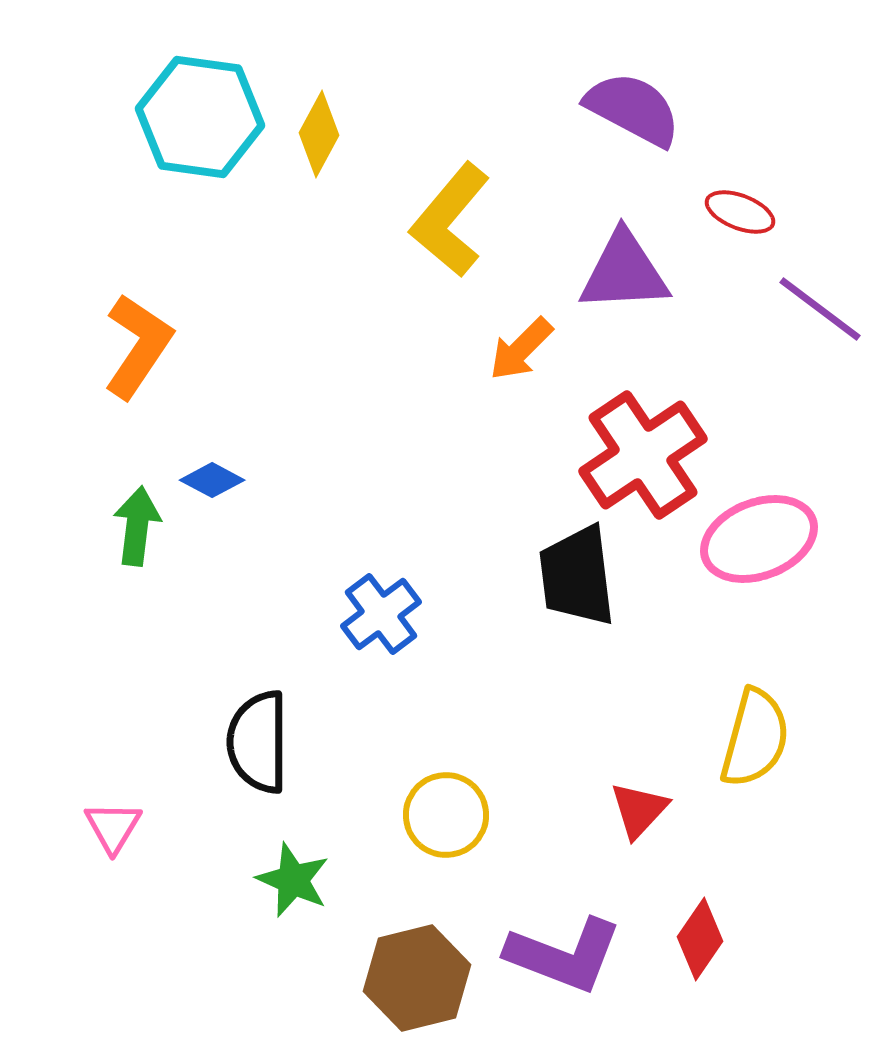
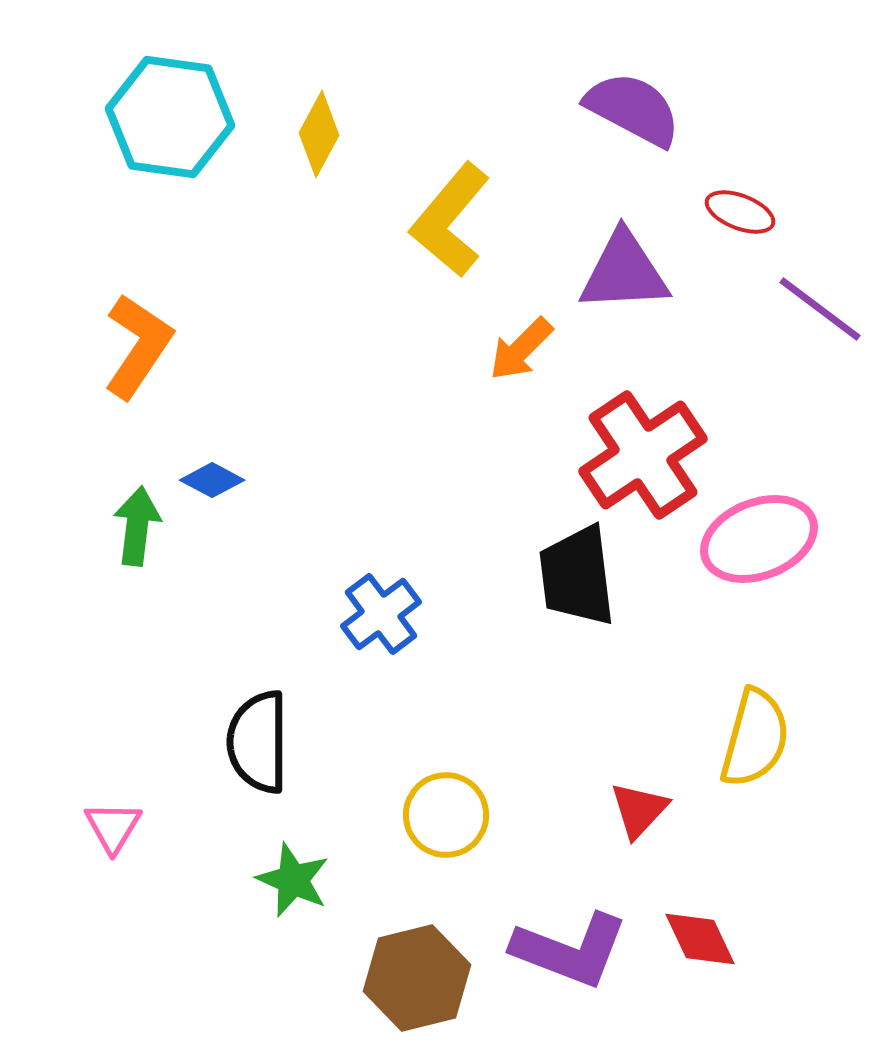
cyan hexagon: moved 30 px left
red diamond: rotated 60 degrees counterclockwise
purple L-shape: moved 6 px right, 5 px up
